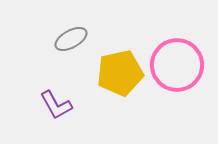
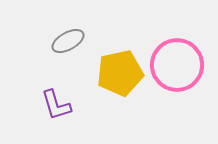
gray ellipse: moved 3 px left, 2 px down
purple L-shape: rotated 12 degrees clockwise
